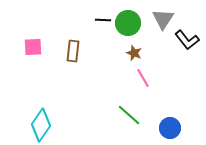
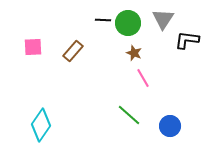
black L-shape: rotated 135 degrees clockwise
brown rectangle: rotated 35 degrees clockwise
blue circle: moved 2 px up
